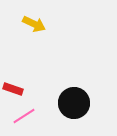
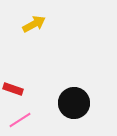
yellow arrow: rotated 55 degrees counterclockwise
pink line: moved 4 px left, 4 px down
